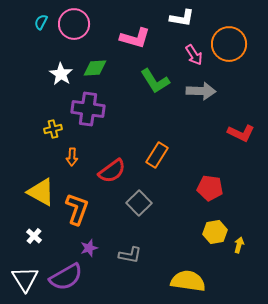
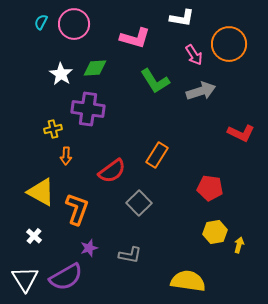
gray arrow: rotated 20 degrees counterclockwise
orange arrow: moved 6 px left, 1 px up
